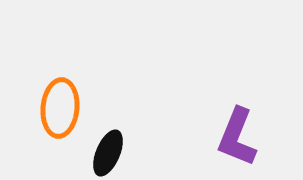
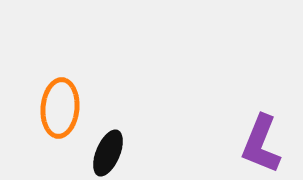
purple L-shape: moved 24 px right, 7 px down
